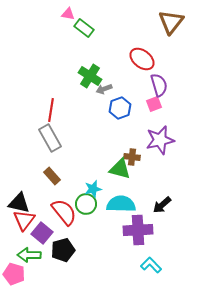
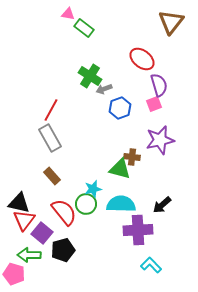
red line: rotated 20 degrees clockwise
